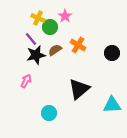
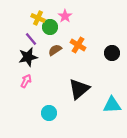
black star: moved 8 px left, 2 px down
